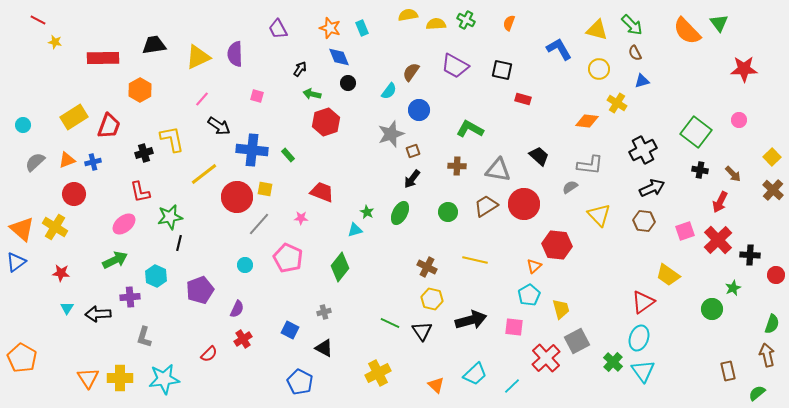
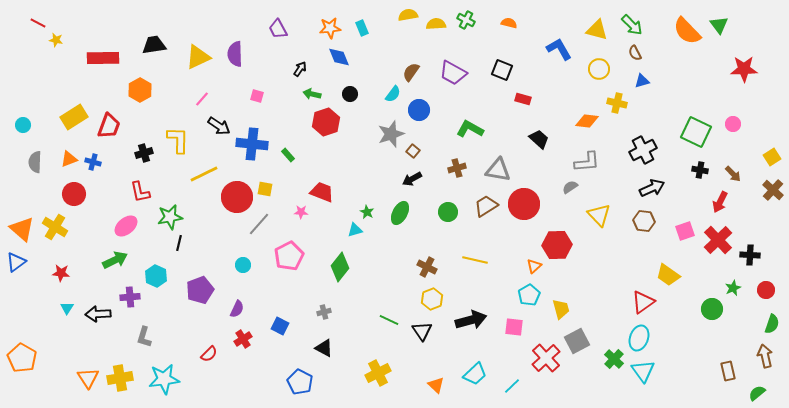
red line at (38, 20): moved 3 px down
orange semicircle at (509, 23): rotated 84 degrees clockwise
green triangle at (719, 23): moved 2 px down
orange star at (330, 28): rotated 25 degrees counterclockwise
yellow star at (55, 42): moved 1 px right, 2 px up
purple trapezoid at (455, 66): moved 2 px left, 7 px down
black square at (502, 70): rotated 10 degrees clockwise
black circle at (348, 83): moved 2 px right, 11 px down
cyan semicircle at (389, 91): moved 4 px right, 3 px down
yellow cross at (617, 103): rotated 18 degrees counterclockwise
pink circle at (739, 120): moved 6 px left, 4 px down
green square at (696, 132): rotated 12 degrees counterclockwise
yellow L-shape at (172, 139): moved 6 px right, 1 px down; rotated 12 degrees clockwise
blue cross at (252, 150): moved 6 px up
brown square at (413, 151): rotated 32 degrees counterclockwise
black trapezoid at (539, 156): moved 17 px up
yellow square at (772, 157): rotated 12 degrees clockwise
orange triangle at (67, 160): moved 2 px right, 1 px up
gray semicircle at (35, 162): rotated 45 degrees counterclockwise
blue cross at (93, 162): rotated 28 degrees clockwise
gray L-shape at (590, 165): moved 3 px left, 3 px up; rotated 12 degrees counterclockwise
brown cross at (457, 166): moved 2 px down; rotated 18 degrees counterclockwise
yellow line at (204, 174): rotated 12 degrees clockwise
black arrow at (412, 179): rotated 24 degrees clockwise
pink star at (301, 218): moved 6 px up
pink ellipse at (124, 224): moved 2 px right, 2 px down
red hexagon at (557, 245): rotated 8 degrees counterclockwise
pink pentagon at (288, 258): moved 1 px right, 2 px up; rotated 20 degrees clockwise
cyan circle at (245, 265): moved 2 px left
red circle at (776, 275): moved 10 px left, 15 px down
yellow hexagon at (432, 299): rotated 25 degrees clockwise
green line at (390, 323): moved 1 px left, 3 px up
blue square at (290, 330): moved 10 px left, 4 px up
brown arrow at (767, 355): moved 2 px left, 1 px down
green cross at (613, 362): moved 1 px right, 3 px up
yellow cross at (120, 378): rotated 10 degrees counterclockwise
